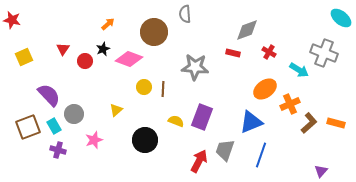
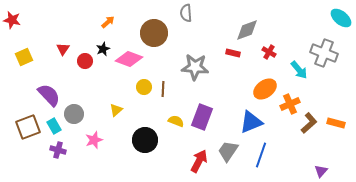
gray semicircle: moved 1 px right, 1 px up
orange arrow: moved 2 px up
brown circle: moved 1 px down
cyan arrow: rotated 18 degrees clockwise
gray trapezoid: moved 3 px right, 1 px down; rotated 15 degrees clockwise
